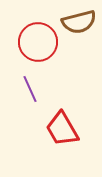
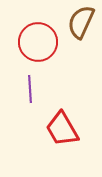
brown semicircle: moved 2 px right; rotated 128 degrees clockwise
purple line: rotated 20 degrees clockwise
